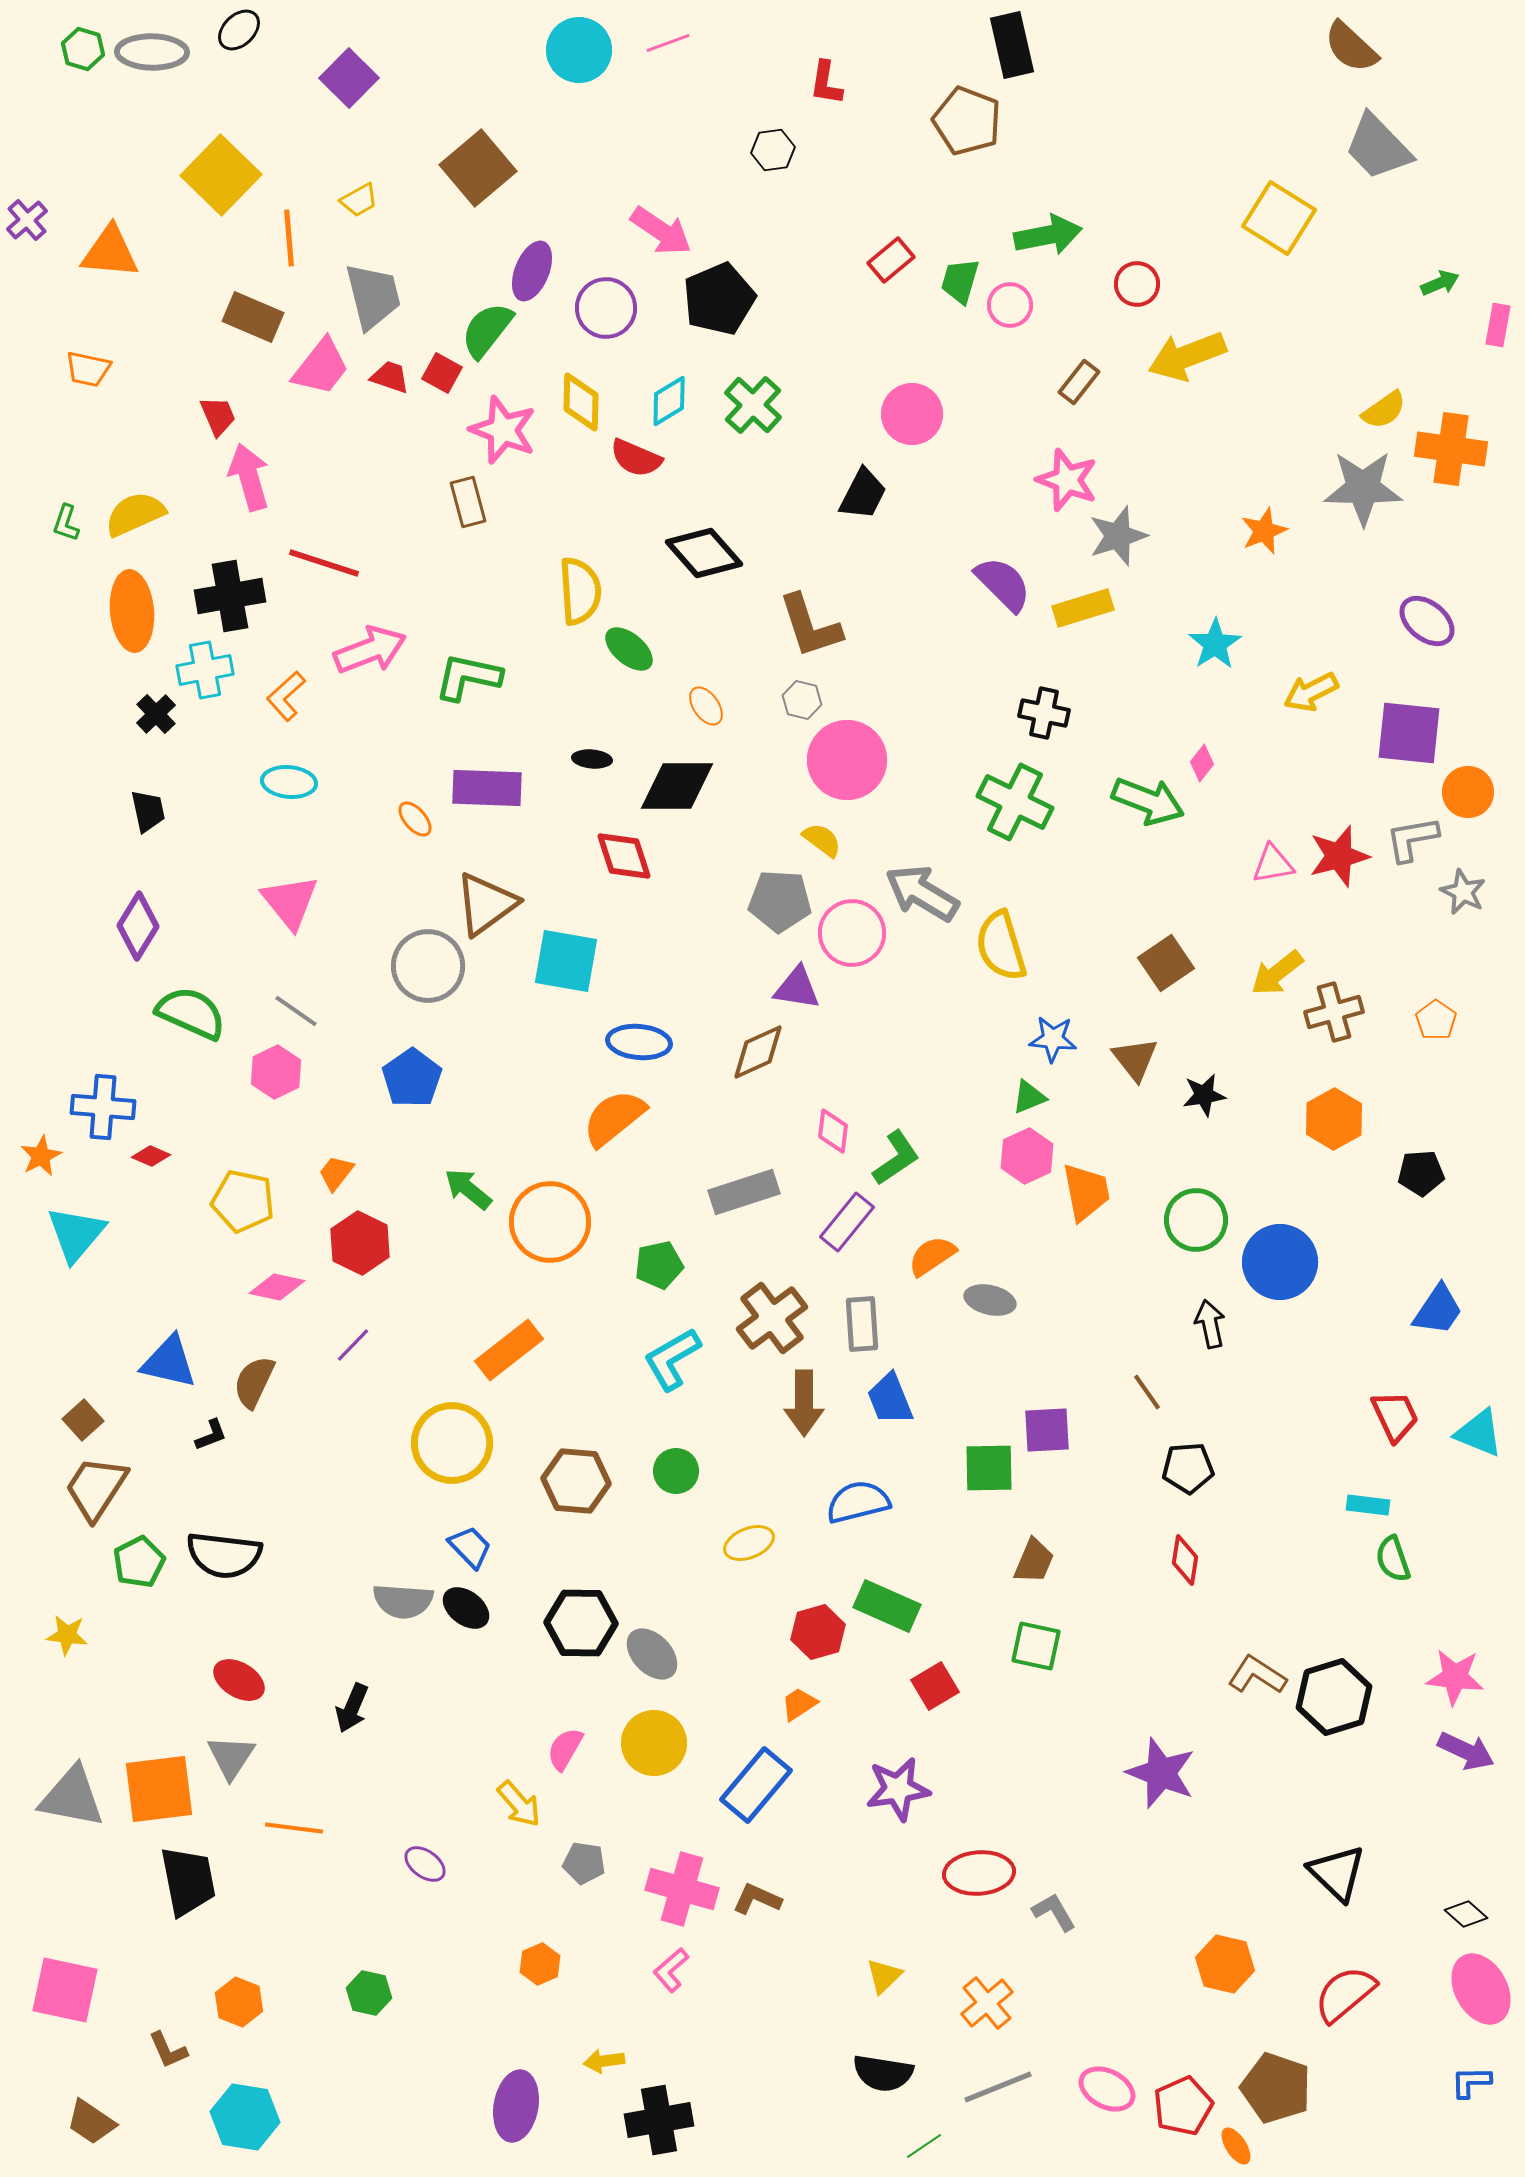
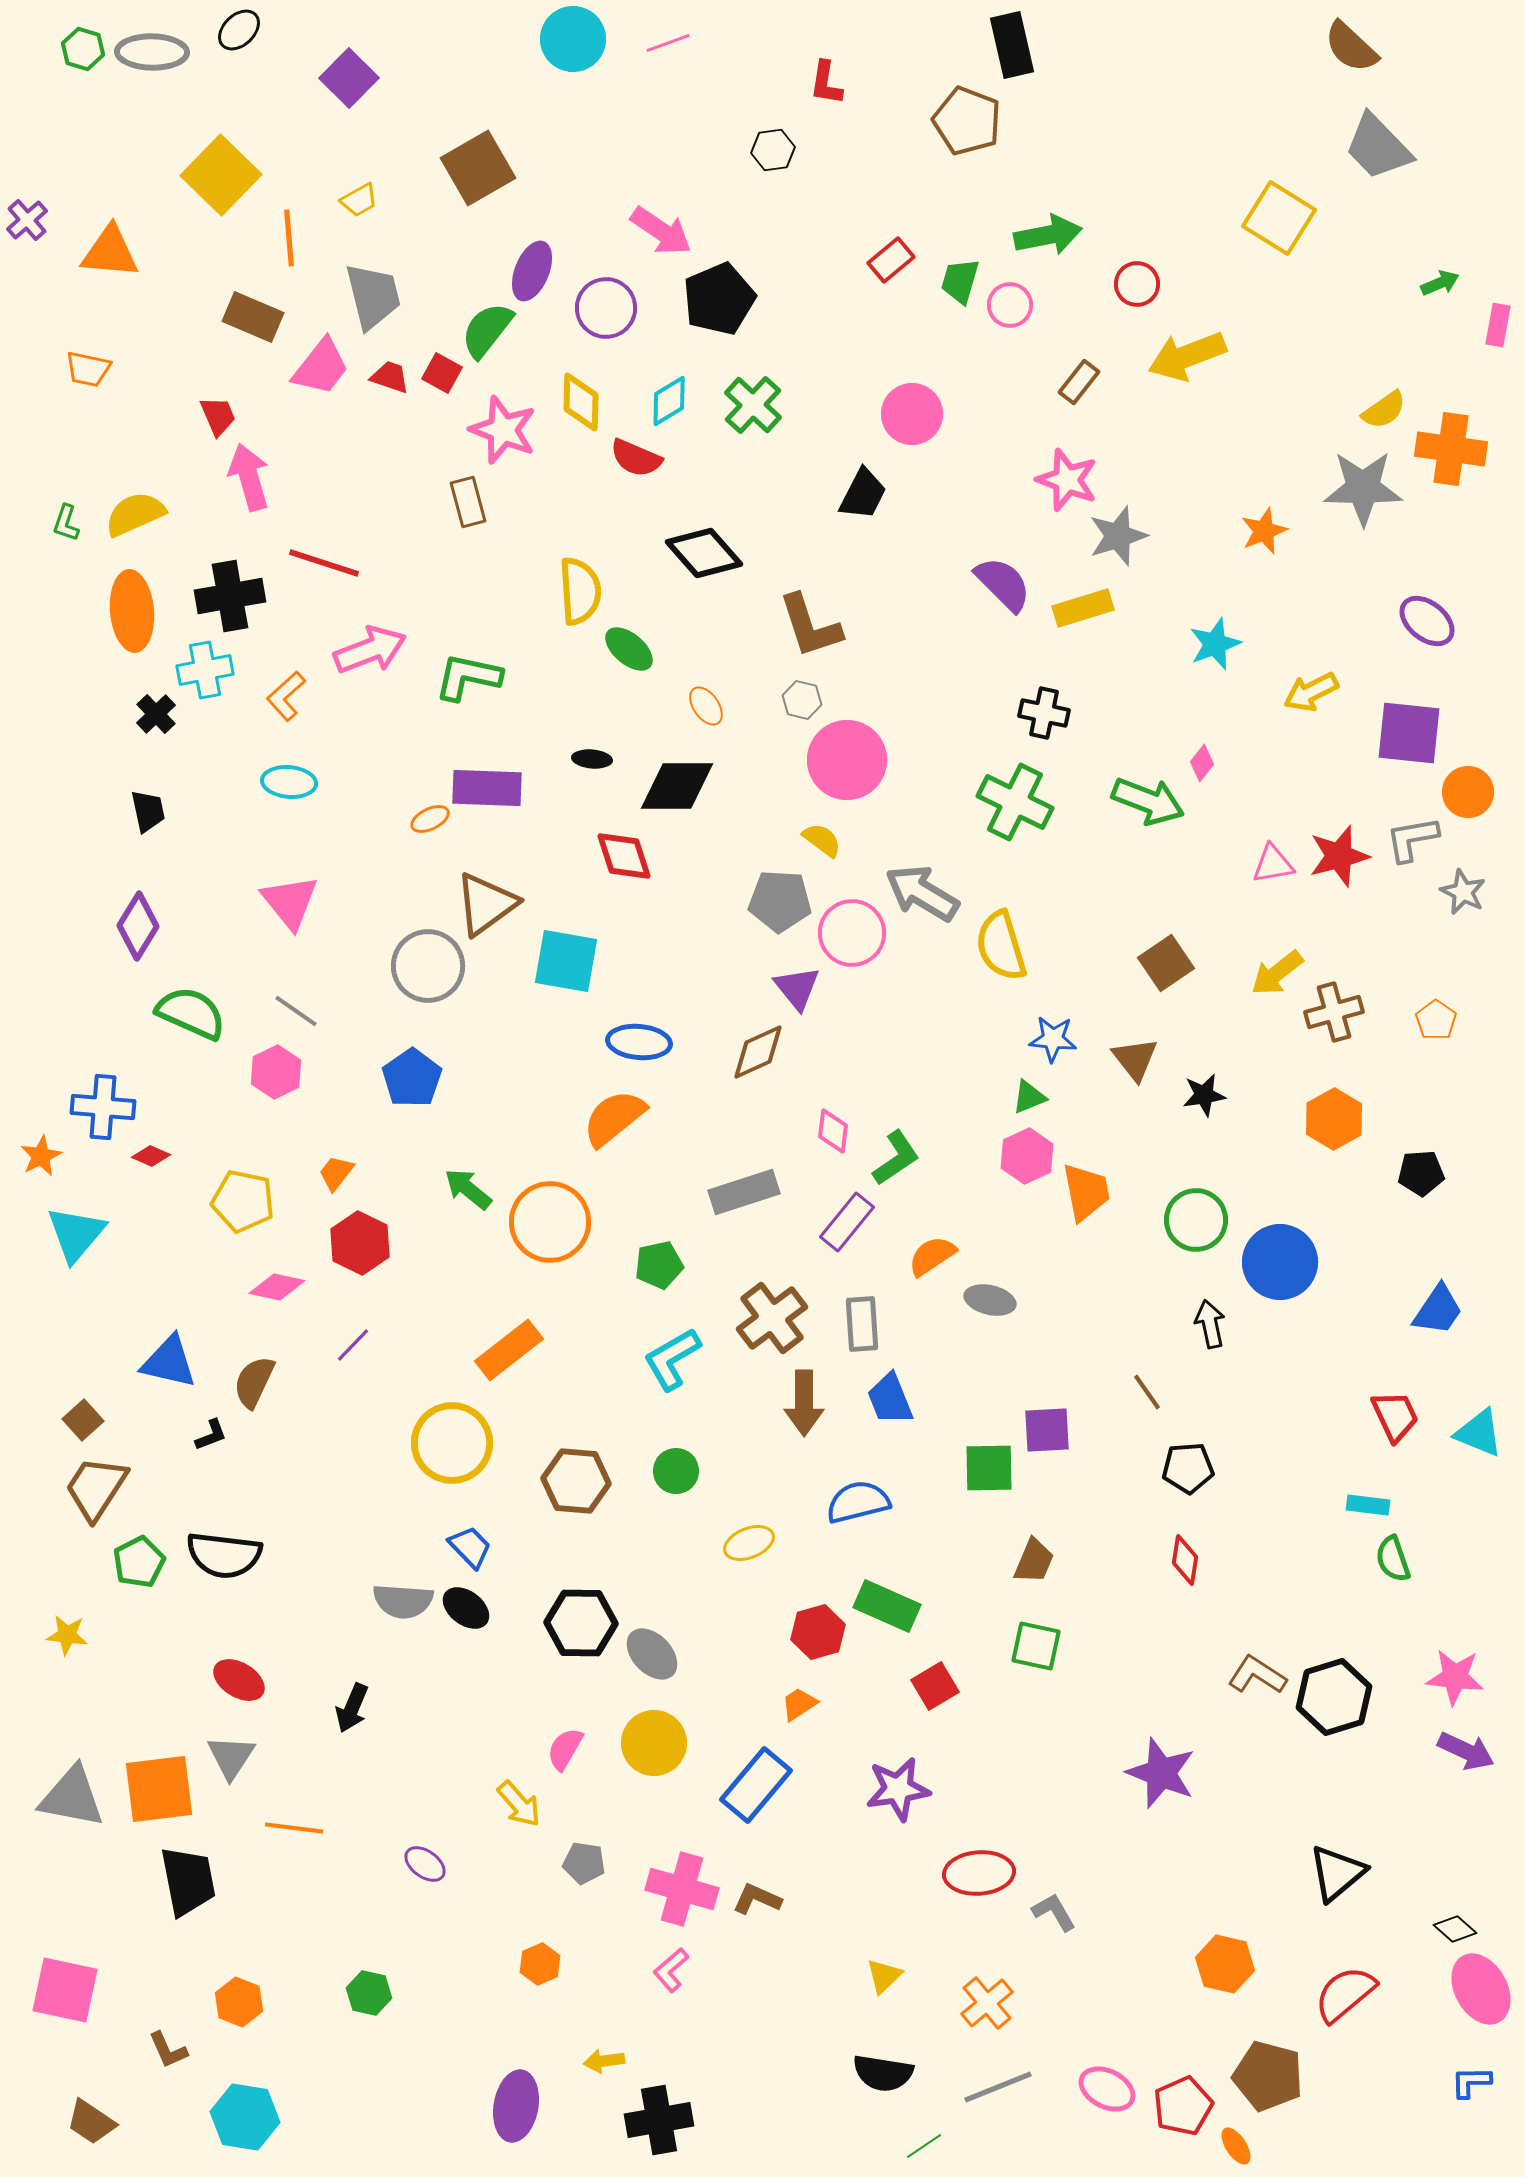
cyan circle at (579, 50): moved 6 px left, 11 px up
brown square at (478, 168): rotated 10 degrees clockwise
cyan star at (1215, 644): rotated 12 degrees clockwise
orange ellipse at (415, 819): moved 15 px right; rotated 75 degrees counterclockwise
purple triangle at (797, 988): rotated 42 degrees clockwise
black triangle at (1337, 1873): rotated 36 degrees clockwise
black diamond at (1466, 1914): moved 11 px left, 15 px down
brown pentagon at (1276, 2088): moved 8 px left, 12 px up; rotated 4 degrees counterclockwise
